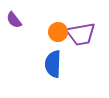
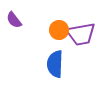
orange circle: moved 1 px right, 2 px up
blue semicircle: moved 2 px right
